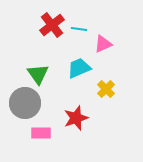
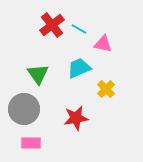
cyan line: rotated 21 degrees clockwise
pink triangle: rotated 36 degrees clockwise
gray circle: moved 1 px left, 6 px down
red star: rotated 10 degrees clockwise
pink rectangle: moved 10 px left, 10 px down
